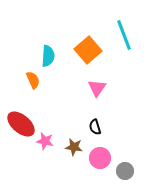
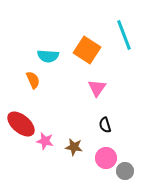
orange square: moved 1 px left; rotated 16 degrees counterclockwise
cyan semicircle: rotated 90 degrees clockwise
black semicircle: moved 10 px right, 2 px up
pink circle: moved 6 px right
